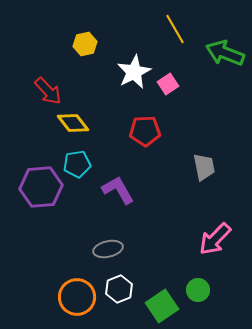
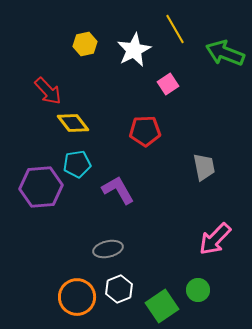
white star: moved 22 px up
